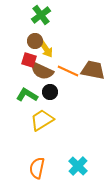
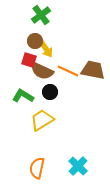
green L-shape: moved 4 px left, 1 px down
